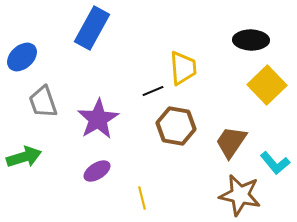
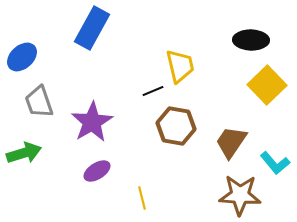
yellow trapezoid: moved 3 px left, 2 px up; rotated 9 degrees counterclockwise
gray trapezoid: moved 4 px left
purple star: moved 6 px left, 3 px down
green arrow: moved 4 px up
brown star: rotated 9 degrees counterclockwise
